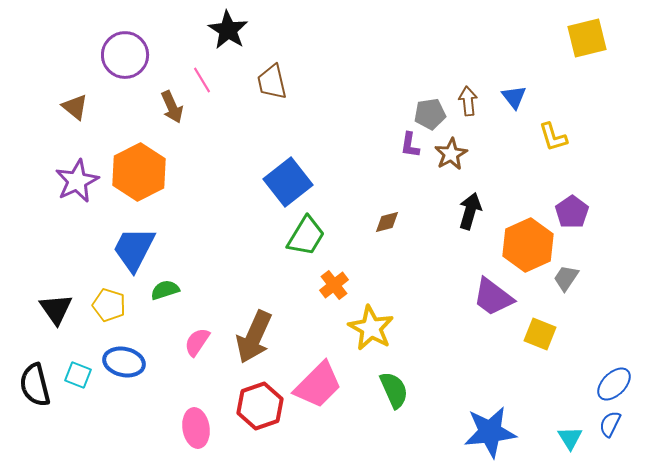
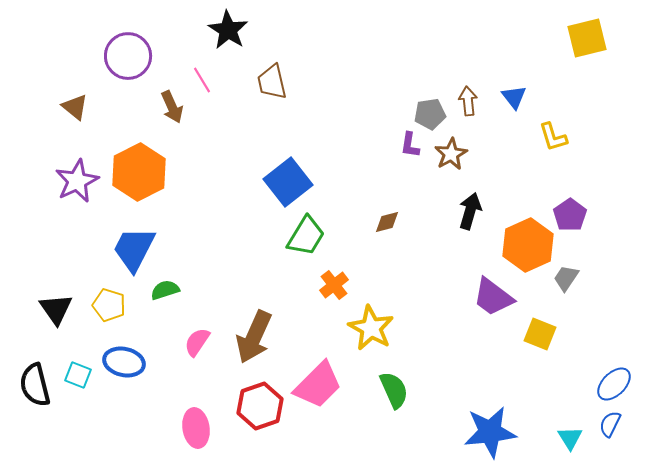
purple circle at (125, 55): moved 3 px right, 1 px down
purple pentagon at (572, 212): moved 2 px left, 3 px down
